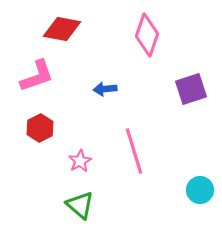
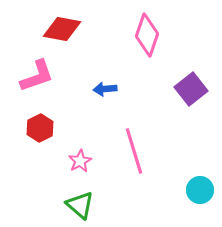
purple square: rotated 20 degrees counterclockwise
